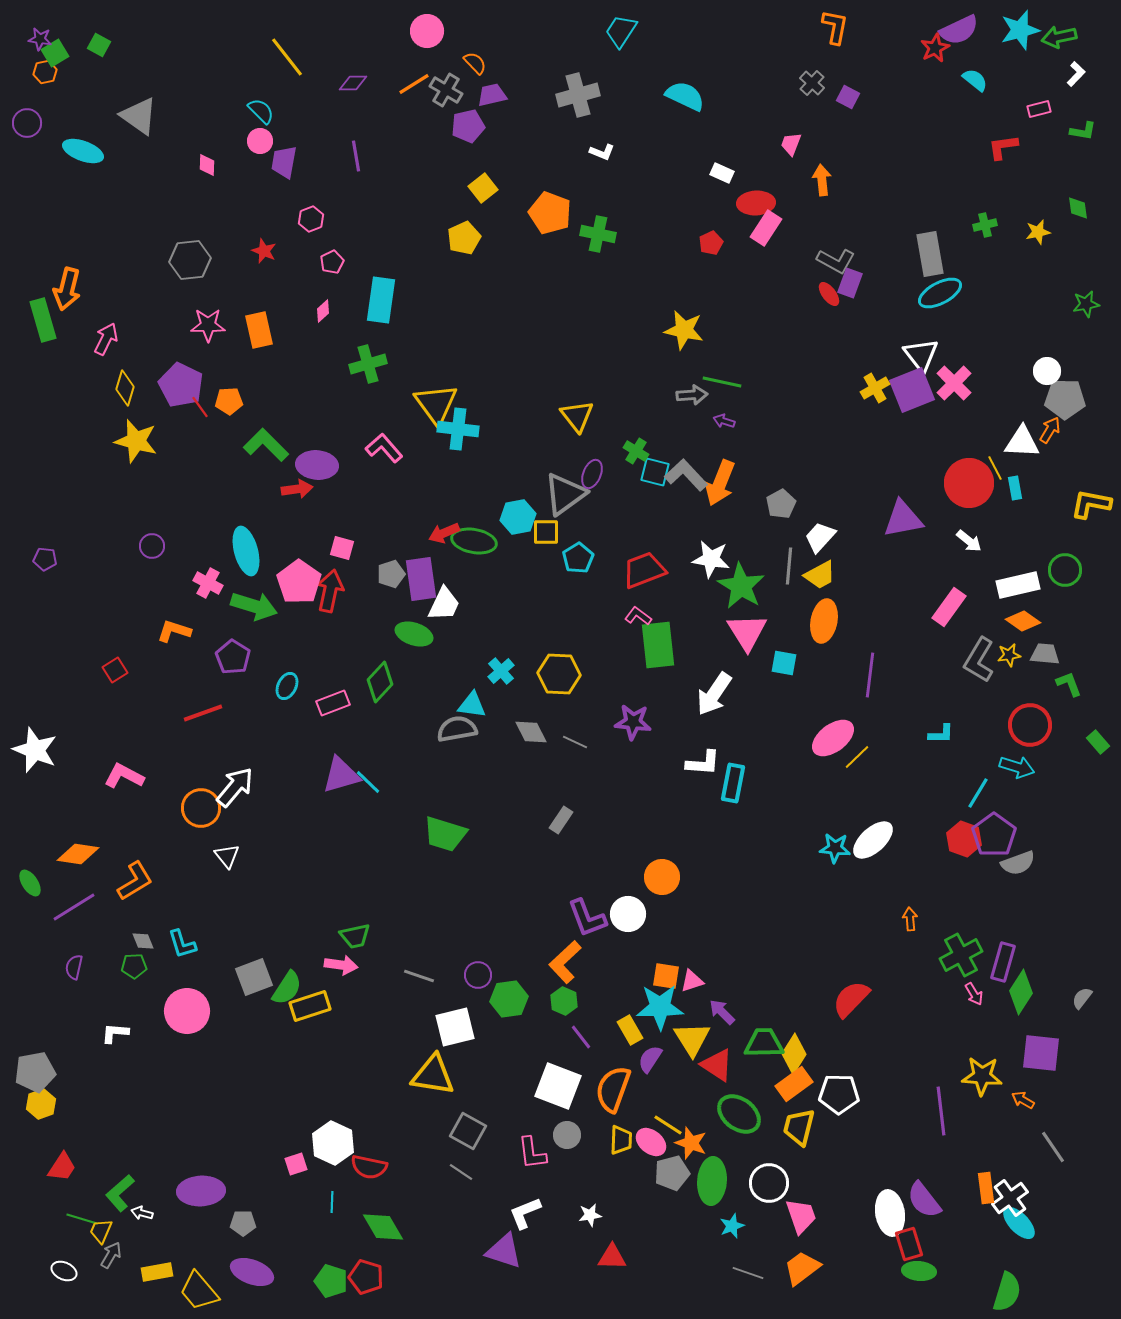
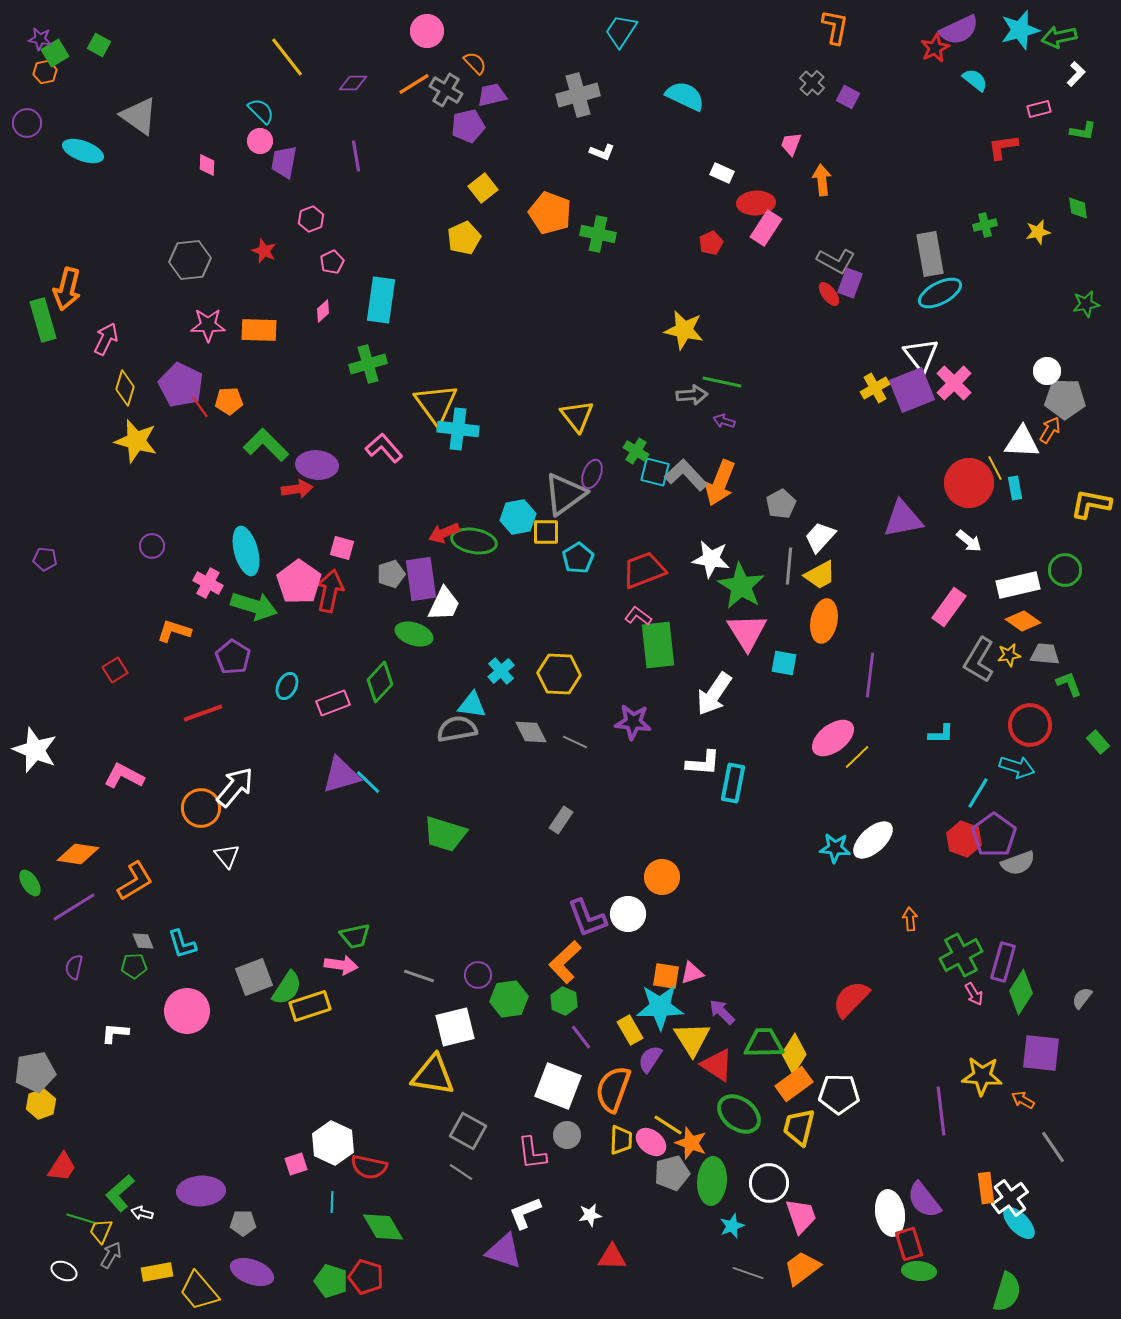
orange rectangle at (259, 330): rotated 75 degrees counterclockwise
pink triangle at (692, 981): moved 8 px up
